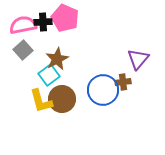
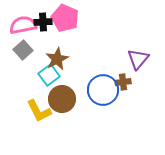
yellow L-shape: moved 2 px left, 10 px down; rotated 12 degrees counterclockwise
